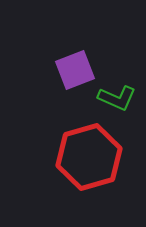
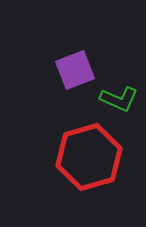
green L-shape: moved 2 px right, 1 px down
